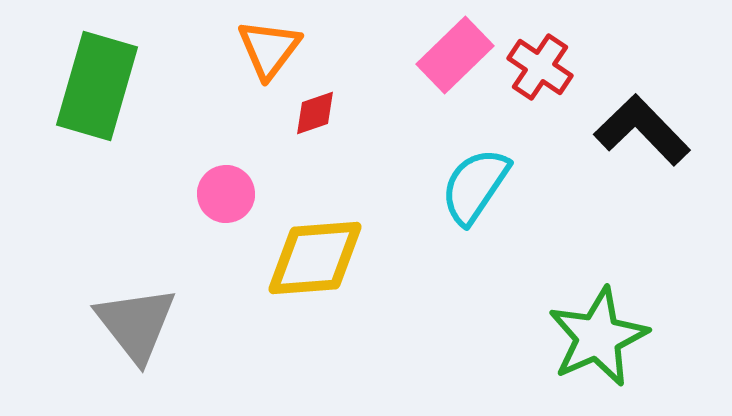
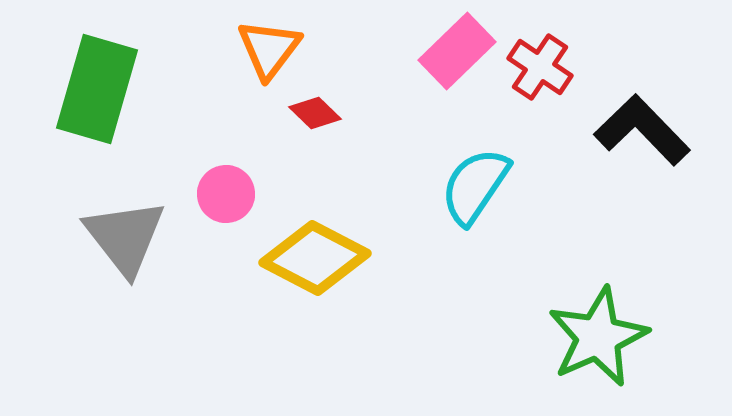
pink rectangle: moved 2 px right, 4 px up
green rectangle: moved 3 px down
red diamond: rotated 63 degrees clockwise
yellow diamond: rotated 32 degrees clockwise
gray triangle: moved 11 px left, 87 px up
